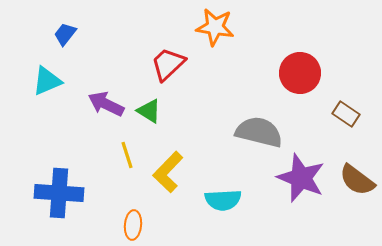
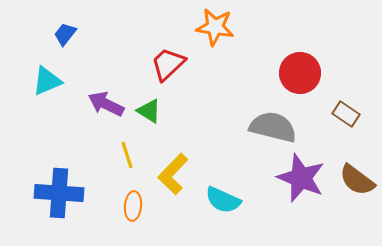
gray semicircle: moved 14 px right, 5 px up
yellow L-shape: moved 5 px right, 2 px down
cyan semicircle: rotated 27 degrees clockwise
orange ellipse: moved 19 px up
